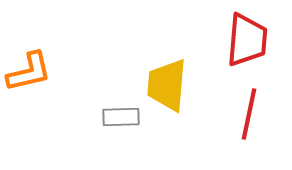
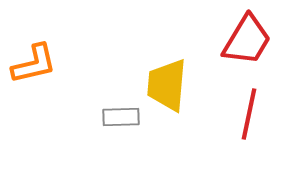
red trapezoid: rotated 26 degrees clockwise
orange L-shape: moved 5 px right, 8 px up
